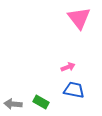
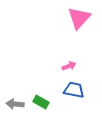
pink triangle: rotated 20 degrees clockwise
pink arrow: moved 1 px right, 1 px up
gray arrow: moved 2 px right
